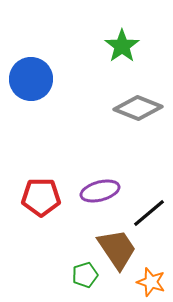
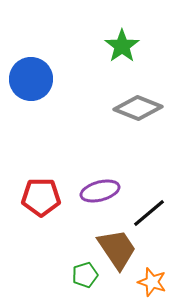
orange star: moved 1 px right
